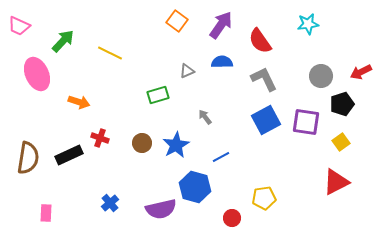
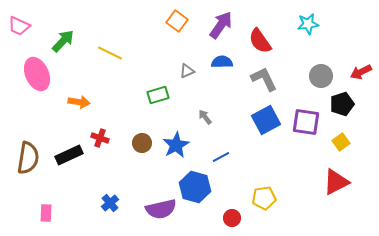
orange arrow: rotated 10 degrees counterclockwise
